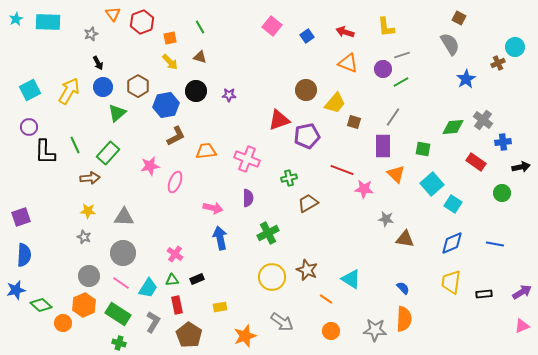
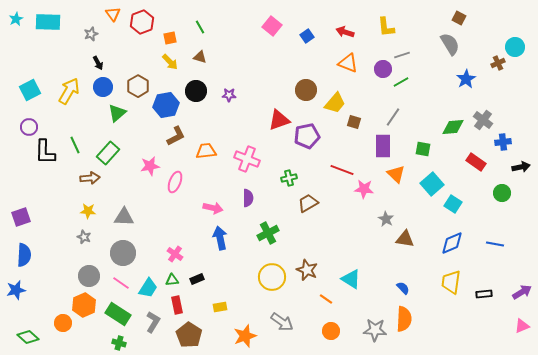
gray star at (386, 219): rotated 21 degrees clockwise
green diamond at (41, 305): moved 13 px left, 32 px down
